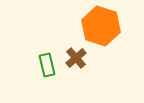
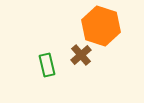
brown cross: moved 5 px right, 3 px up
